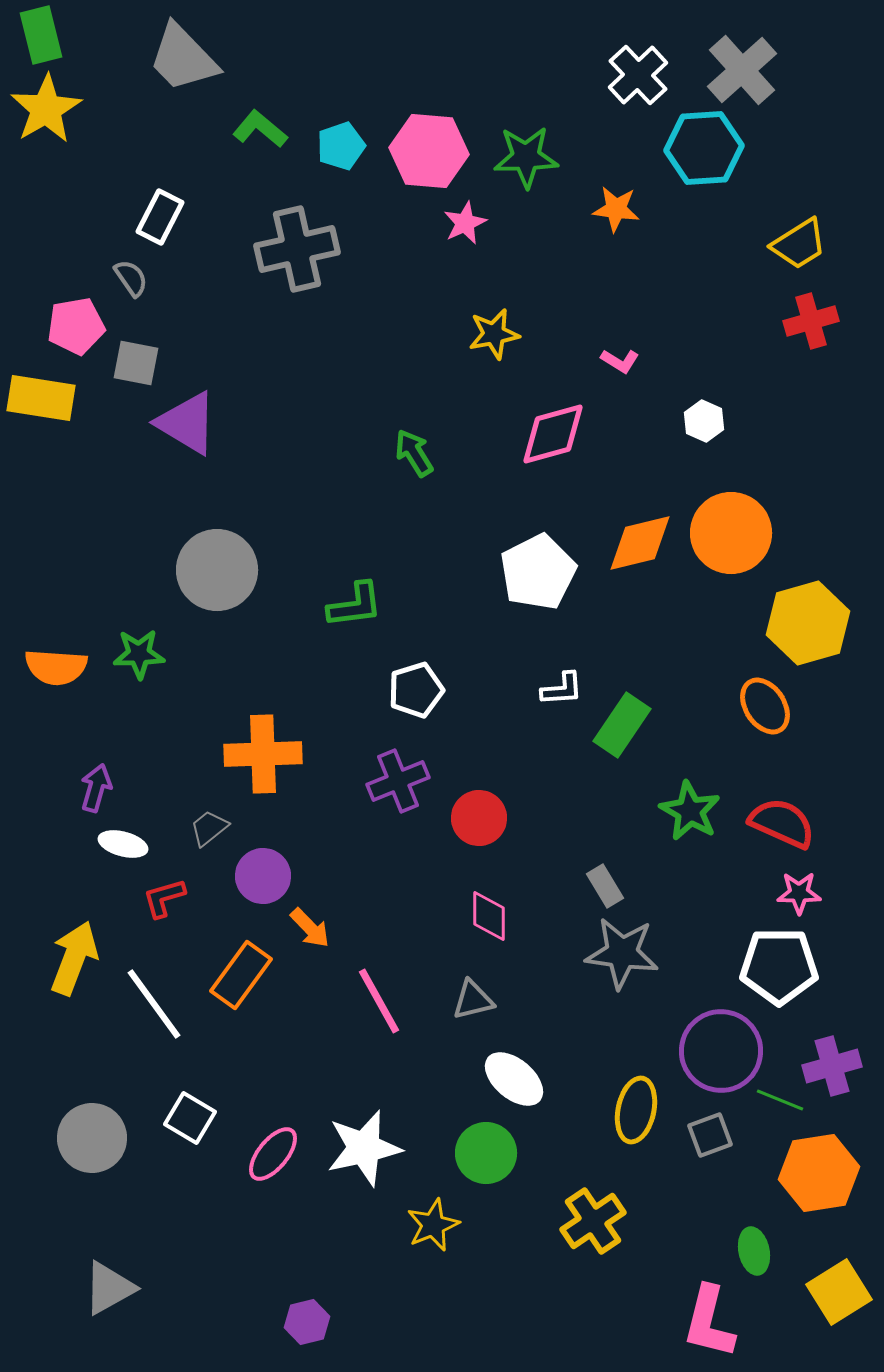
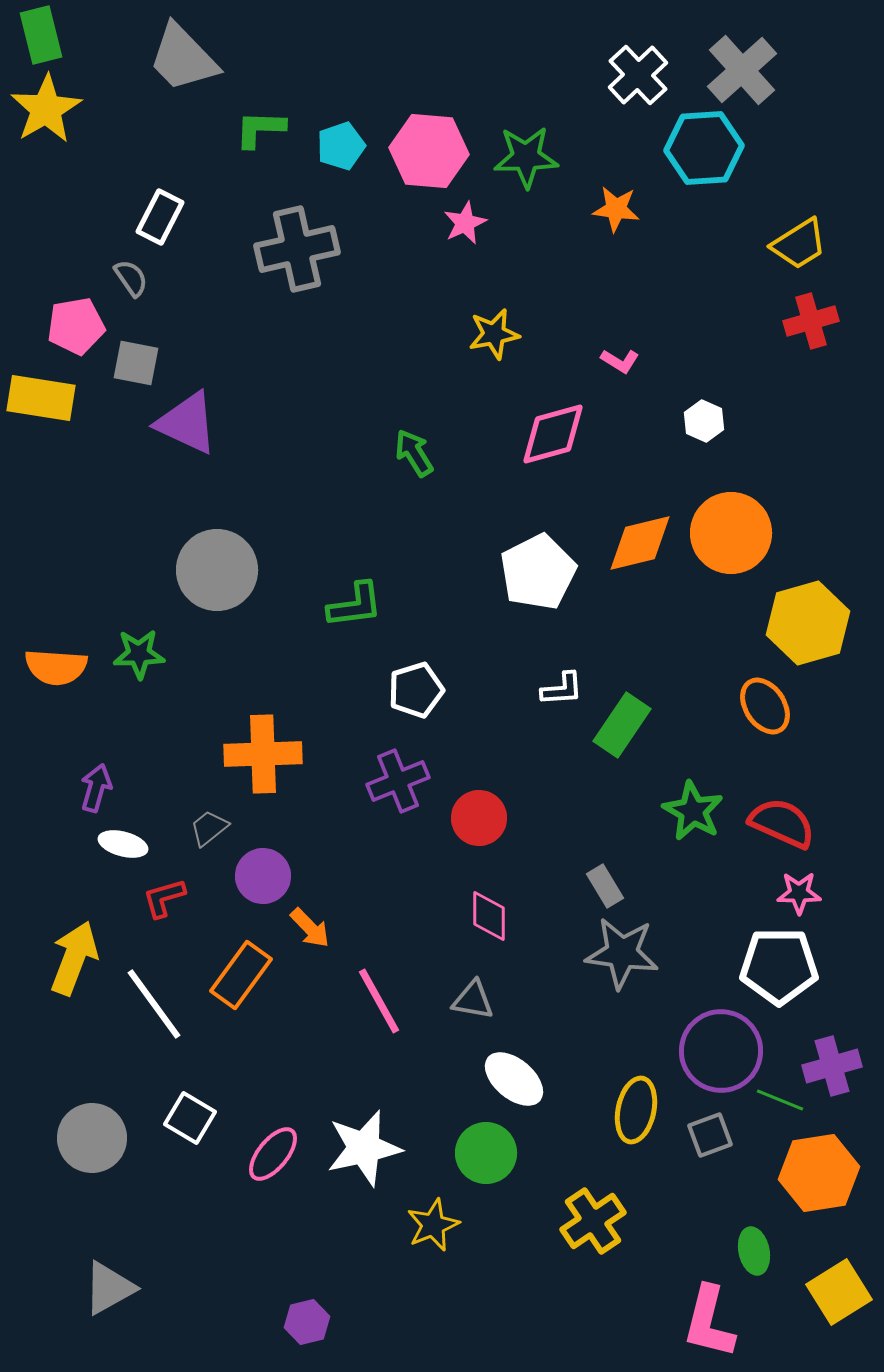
green L-shape at (260, 129): rotated 38 degrees counterclockwise
purple triangle at (187, 423): rotated 6 degrees counterclockwise
green star at (690, 811): moved 3 px right
gray triangle at (473, 1000): rotated 24 degrees clockwise
